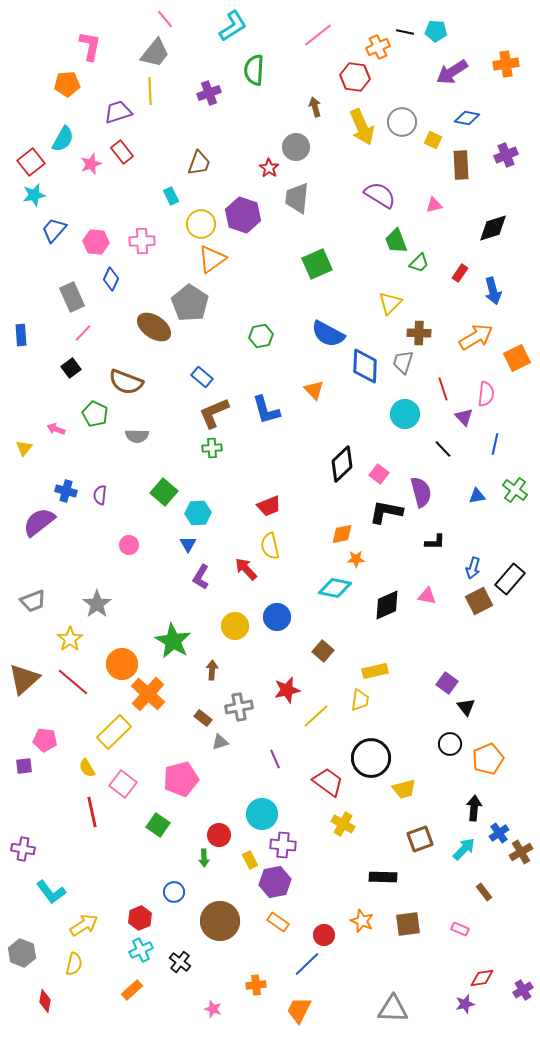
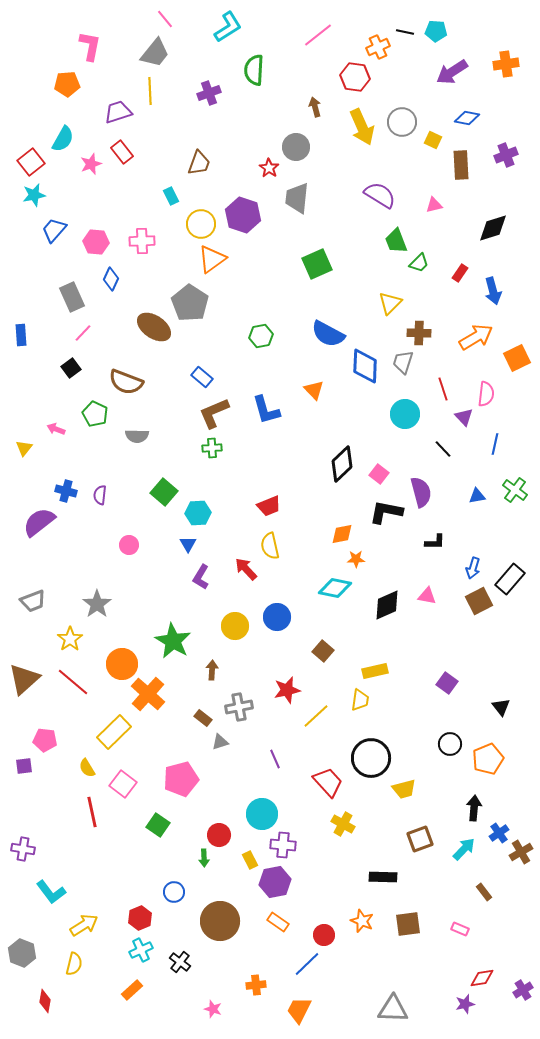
cyan L-shape at (233, 26): moved 5 px left, 1 px down
black triangle at (466, 707): moved 35 px right
red trapezoid at (328, 782): rotated 12 degrees clockwise
